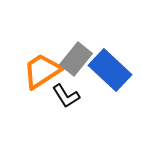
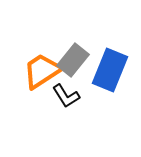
gray rectangle: moved 3 px left, 1 px down
blue rectangle: rotated 69 degrees clockwise
